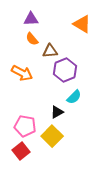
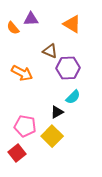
orange triangle: moved 10 px left
orange semicircle: moved 19 px left, 11 px up
brown triangle: rotated 28 degrees clockwise
purple hexagon: moved 3 px right, 2 px up; rotated 20 degrees clockwise
cyan semicircle: moved 1 px left
red square: moved 4 px left, 2 px down
